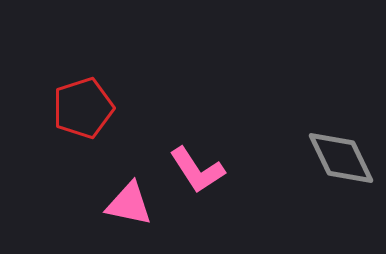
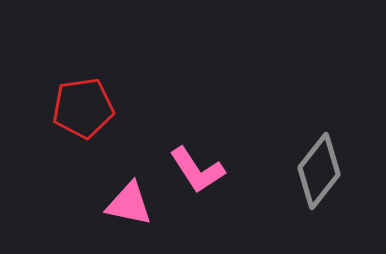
red pentagon: rotated 10 degrees clockwise
gray diamond: moved 22 px left, 13 px down; rotated 64 degrees clockwise
